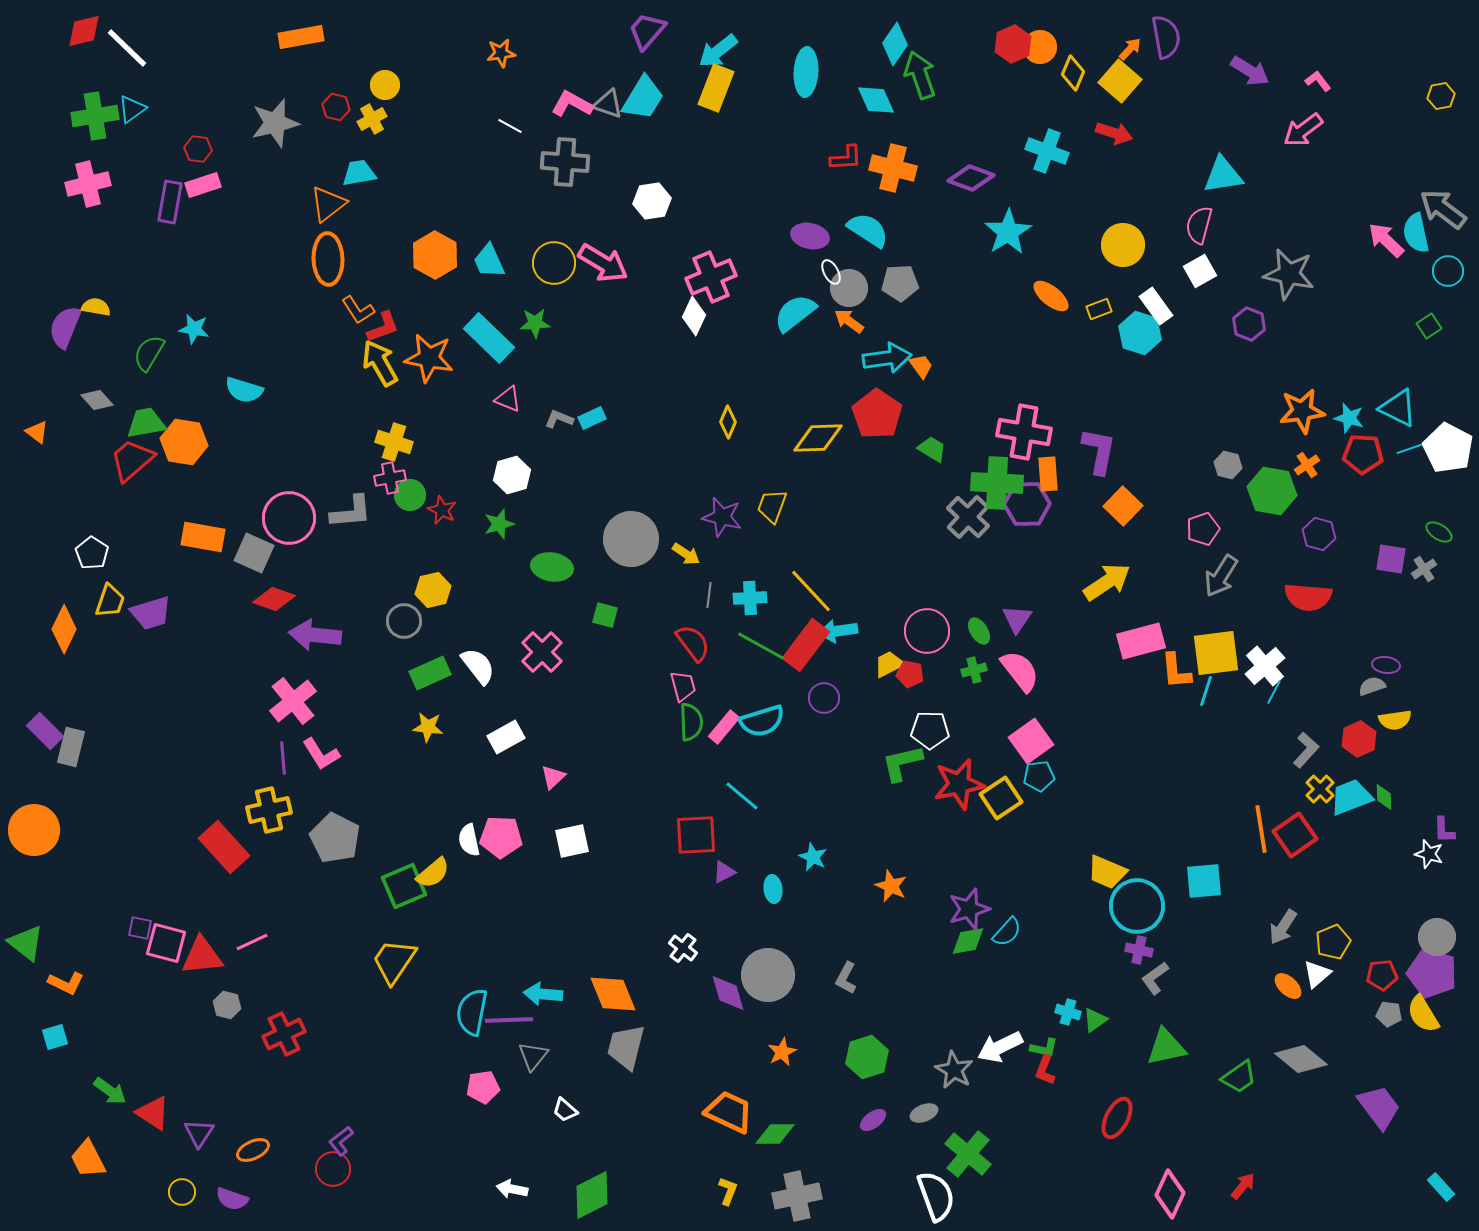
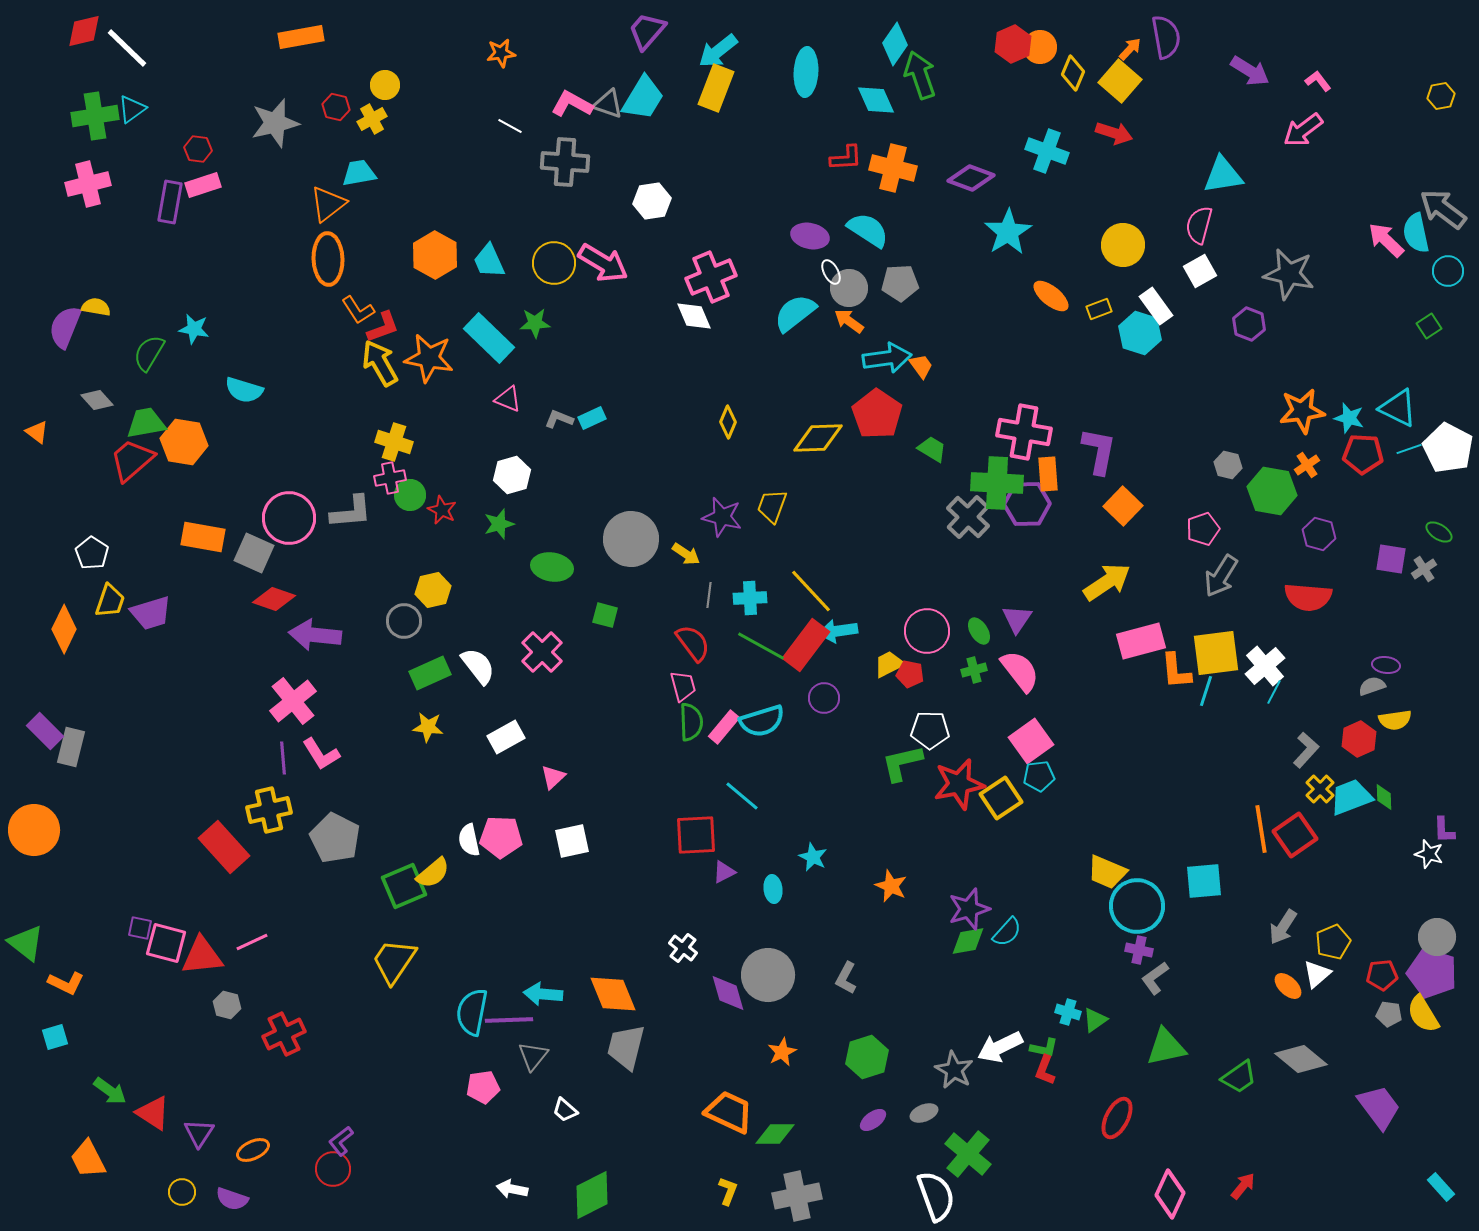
white diamond at (694, 316): rotated 48 degrees counterclockwise
